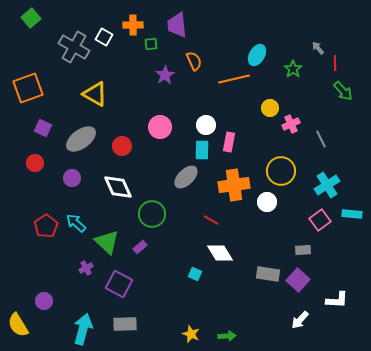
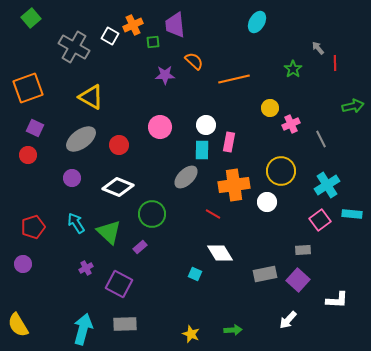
orange cross at (133, 25): rotated 24 degrees counterclockwise
purple trapezoid at (177, 25): moved 2 px left
white square at (104, 37): moved 6 px right, 1 px up
green square at (151, 44): moved 2 px right, 2 px up
cyan ellipse at (257, 55): moved 33 px up
orange semicircle at (194, 61): rotated 24 degrees counterclockwise
purple star at (165, 75): rotated 30 degrees clockwise
green arrow at (343, 91): moved 10 px right, 15 px down; rotated 60 degrees counterclockwise
yellow triangle at (95, 94): moved 4 px left, 3 px down
purple square at (43, 128): moved 8 px left
red circle at (122, 146): moved 3 px left, 1 px up
red circle at (35, 163): moved 7 px left, 8 px up
white diamond at (118, 187): rotated 44 degrees counterclockwise
red line at (211, 220): moved 2 px right, 6 px up
cyan arrow at (76, 223): rotated 15 degrees clockwise
red pentagon at (46, 226): moved 13 px left, 1 px down; rotated 15 degrees clockwise
green triangle at (107, 242): moved 2 px right, 10 px up
gray rectangle at (268, 274): moved 3 px left; rotated 20 degrees counterclockwise
purple circle at (44, 301): moved 21 px left, 37 px up
white arrow at (300, 320): moved 12 px left
green arrow at (227, 336): moved 6 px right, 6 px up
